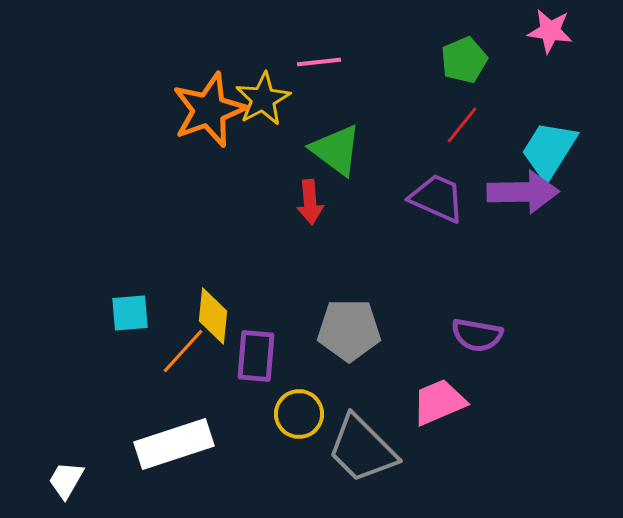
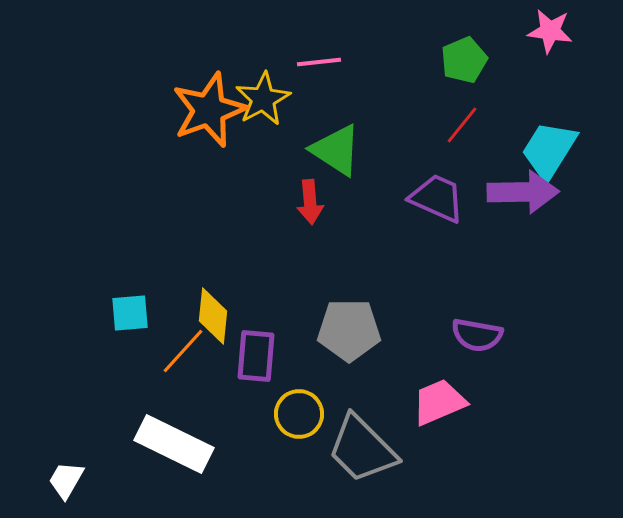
green triangle: rotated 4 degrees counterclockwise
white rectangle: rotated 44 degrees clockwise
